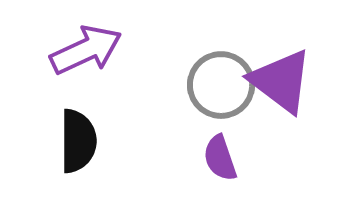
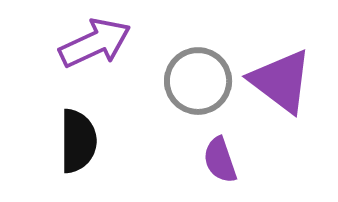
purple arrow: moved 9 px right, 7 px up
gray circle: moved 23 px left, 4 px up
purple semicircle: moved 2 px down
